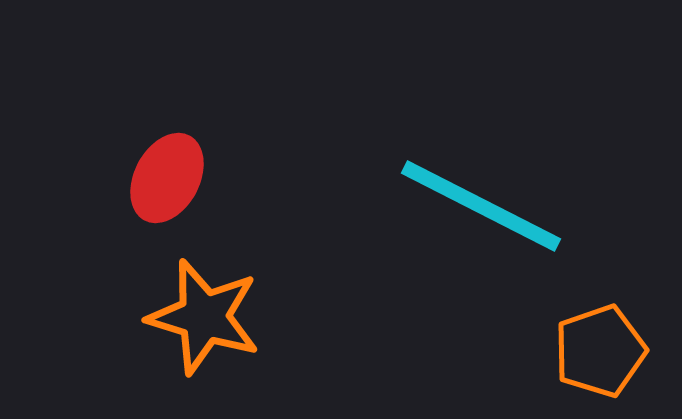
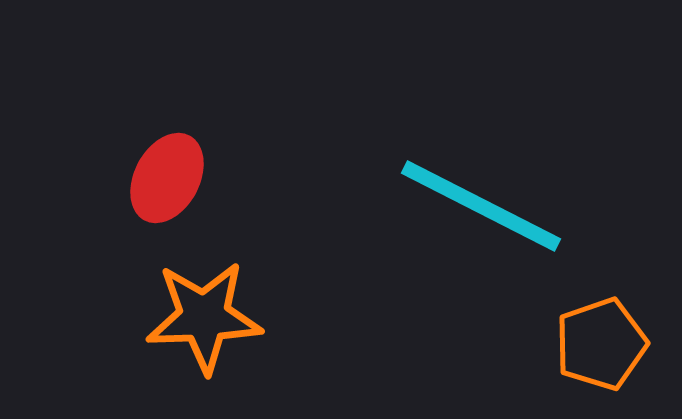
orange star: rotated 19 degrees counterclockwise
orange pentagon: moved 1 px right, 7 px up
